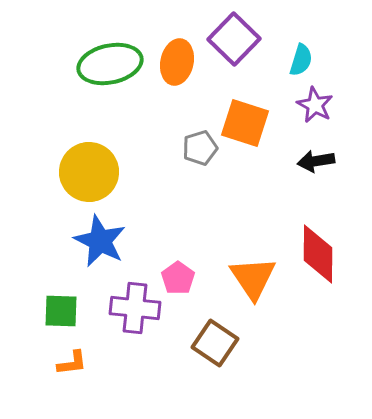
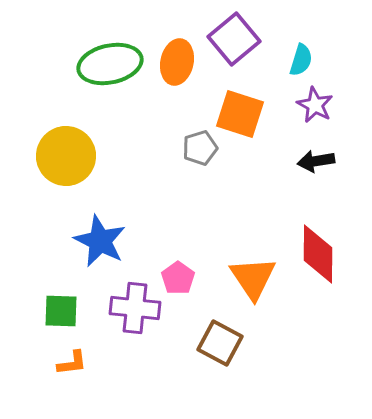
purple square: rotated 6 degrees clockwise
orange square: moved 5 px left, 9 px up
yellow circle: moved 23 px left, 16 px up
brown square: moved 5 px right; rotated 6 degrees counterclockwise
